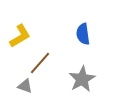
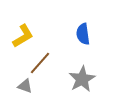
yellow L-shape: moved 3 px right
